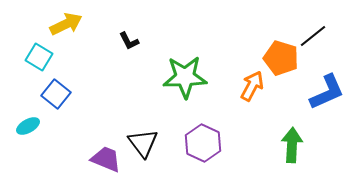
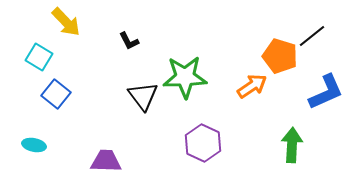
yellow arrow: moved 2 px up; rotated 72 degrees clockwise
black line: moved 1 px left
orange pentagon: moved 1 px left, 2 px up
orange arrow: rotated 28 degrees clockwise
blue L-shape: moved 1 px left
cyan ellipse: moved 6 px right, 19 px down; rotated 40 degrees clockwise
black triangle: moved 47 px up
purple trapezoid: moved 2 px down; rotated 20 degrees counterclockwise
